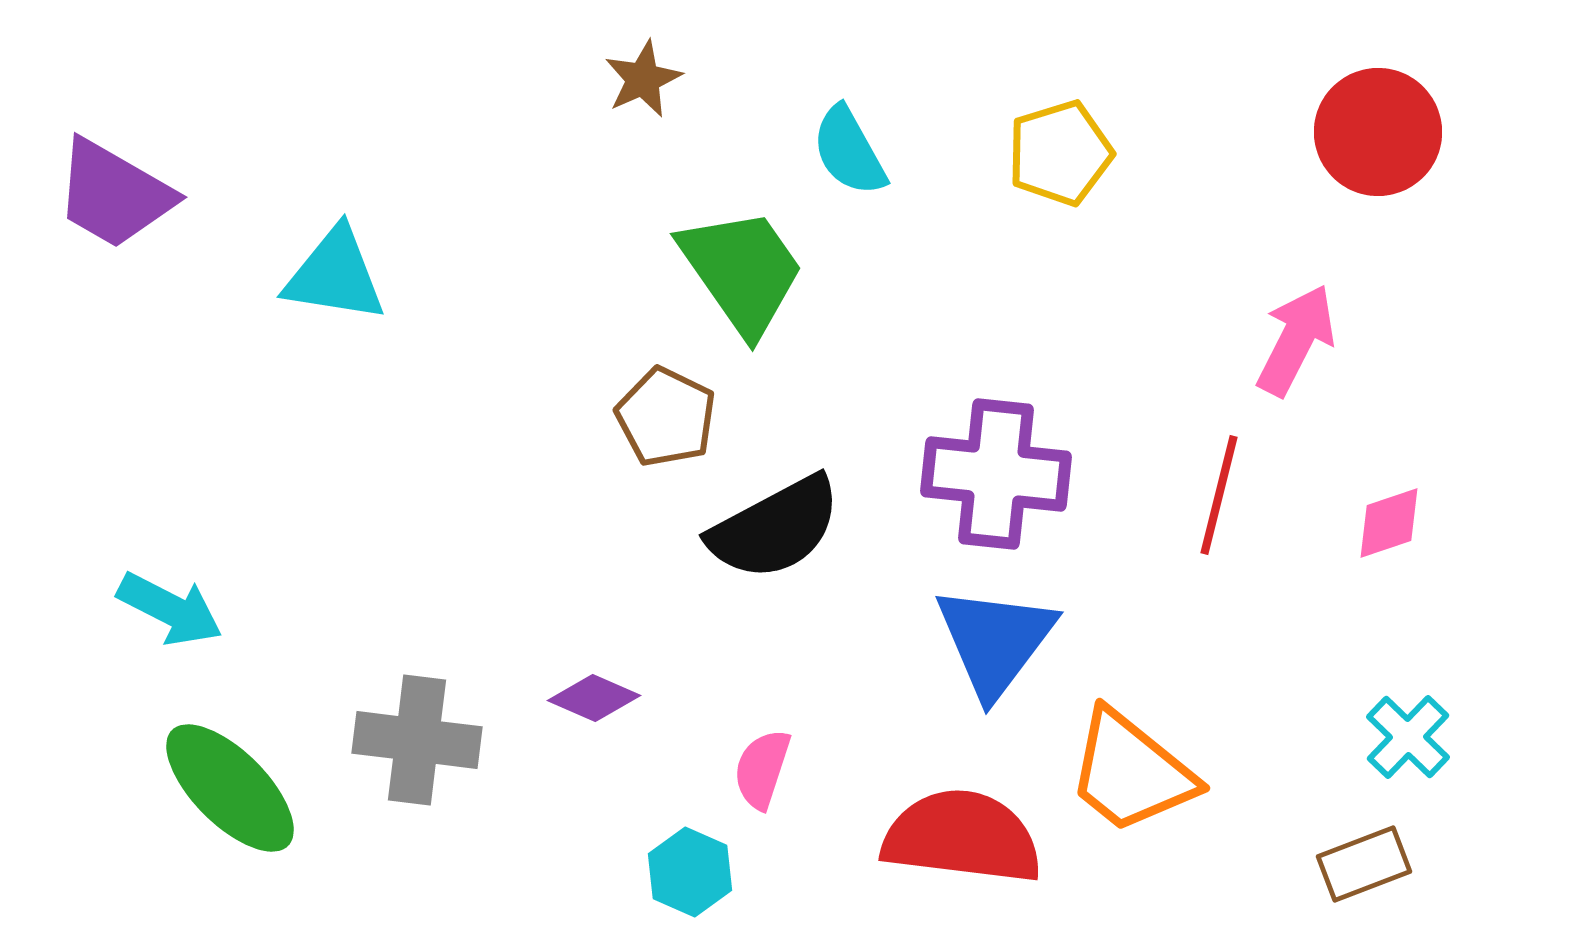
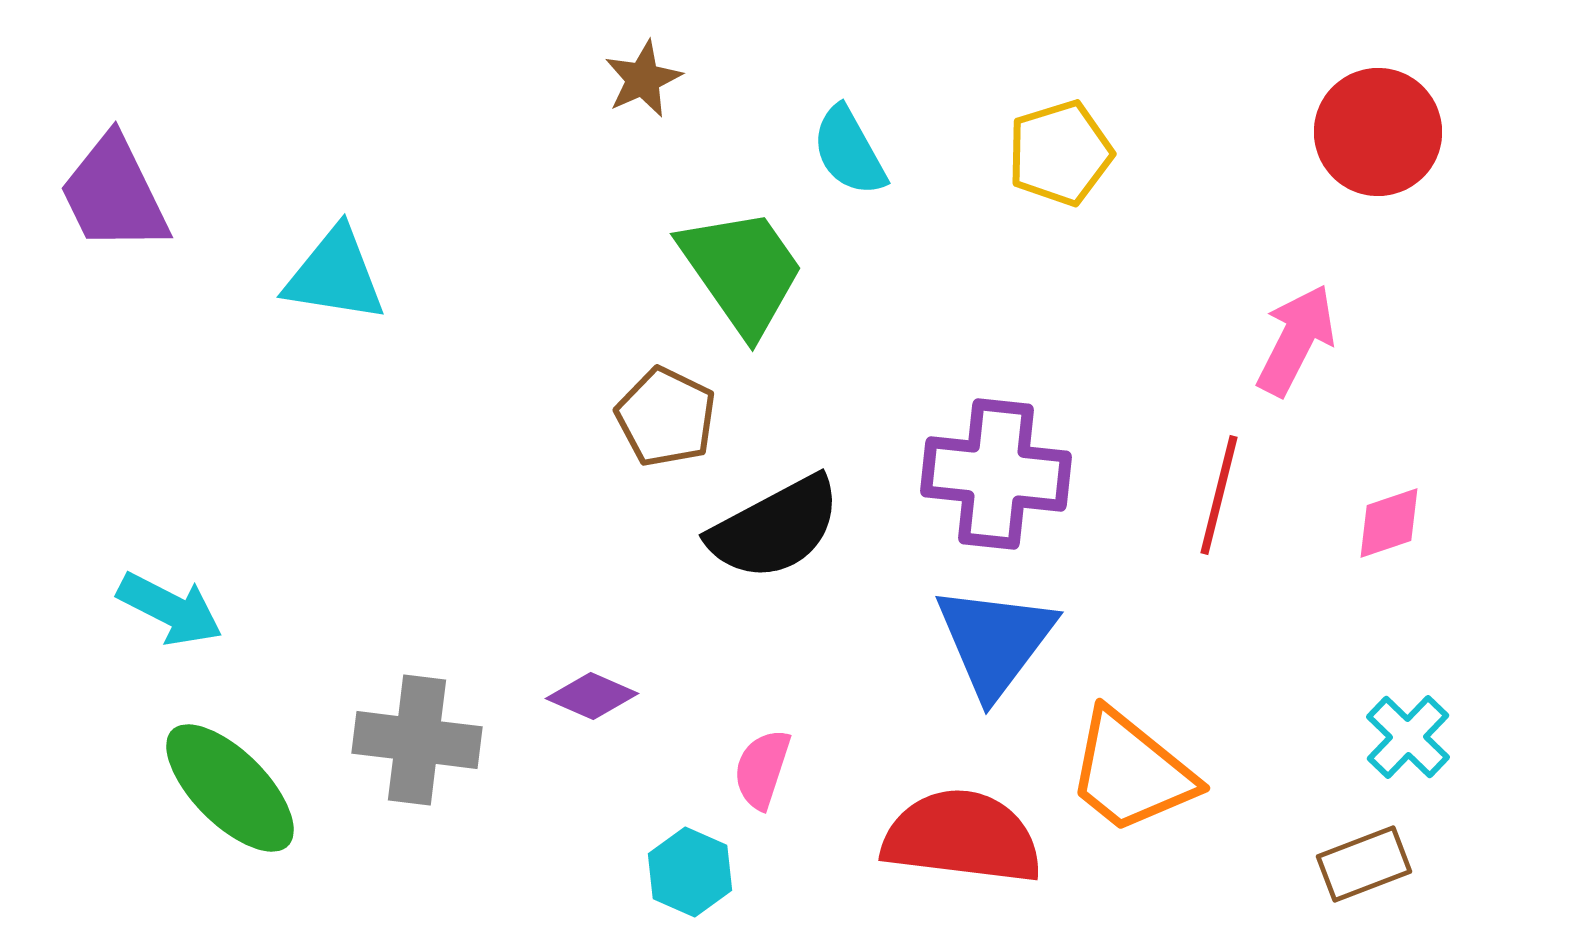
purple trapezoid: rotated 34 degrees clockwise
purple diamond: moved 2 px left, 2 px up
